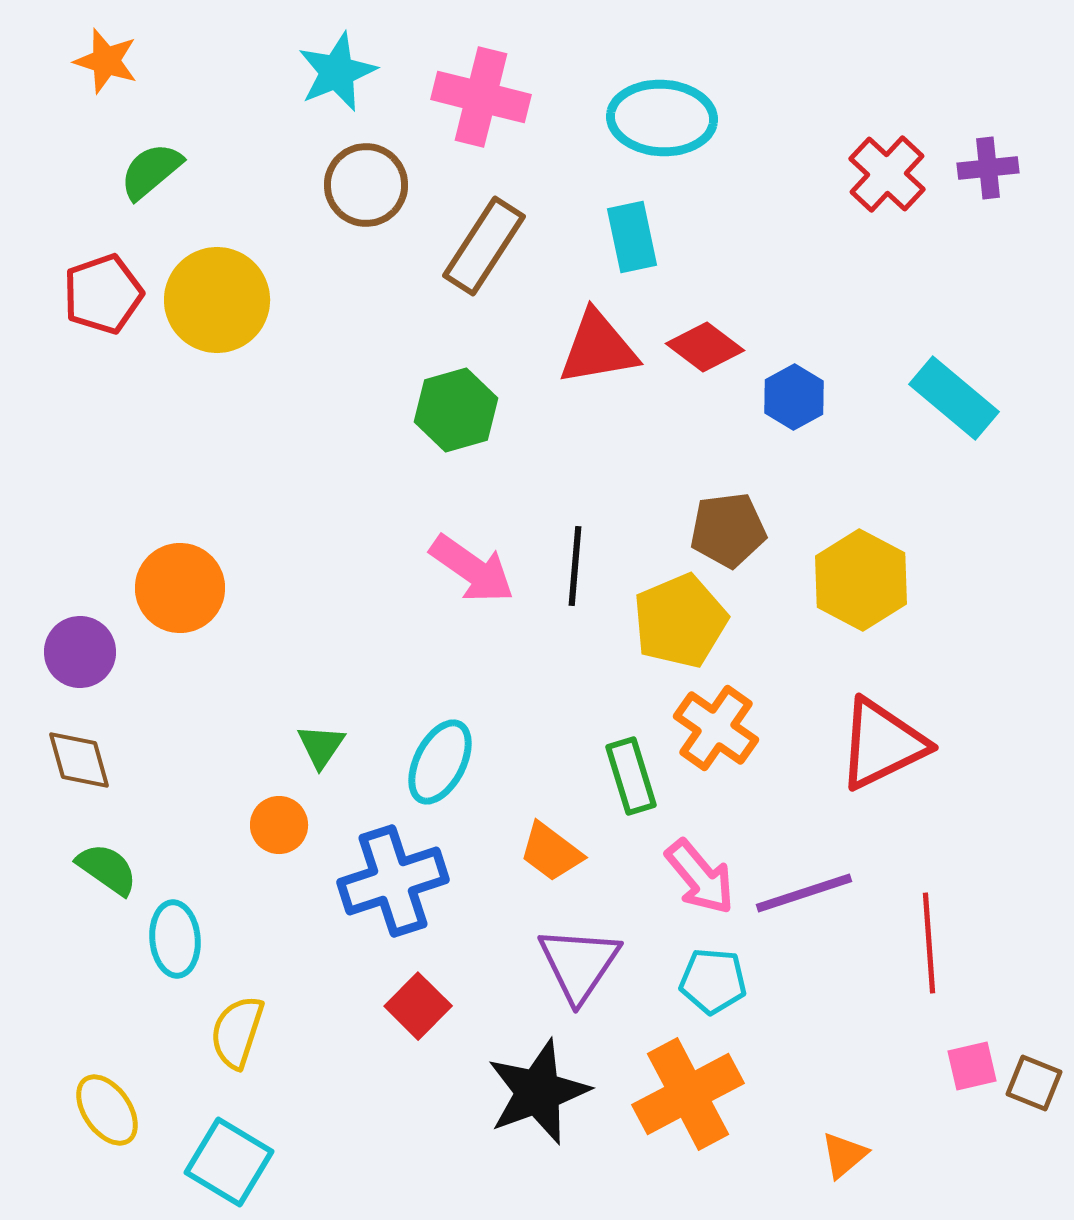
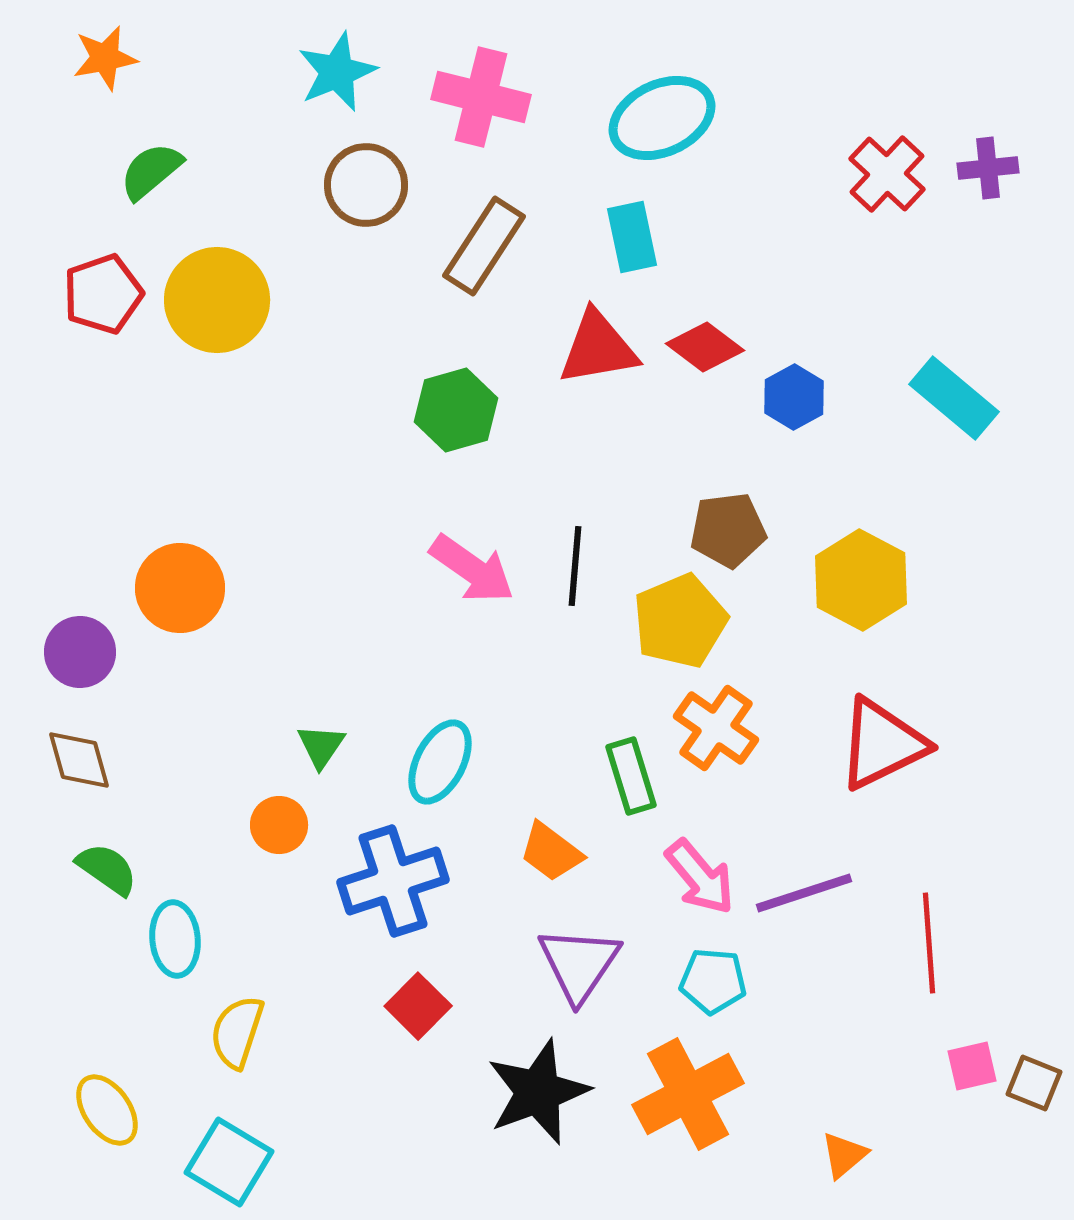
orange star at (106, 61): moved 1 px left, 3 px up; rotated 28 degrees counterclockwise
cyan ellipse at (662, 118): rotated 28 degrees counterclockwise
